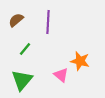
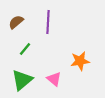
brown semicircle: moved 2 px down
orange star: rotated 24 degrees counterclockwise
pink triangle: moved 7 px left, 4 px down
green triangle: rotated 10 degrees clockwise
